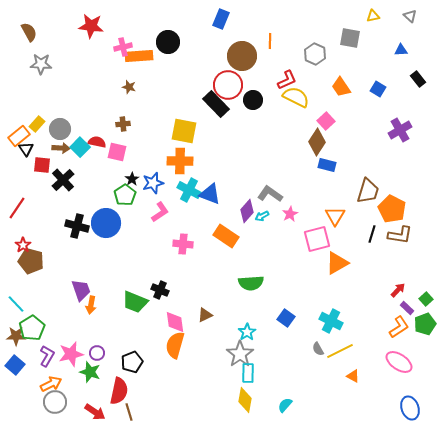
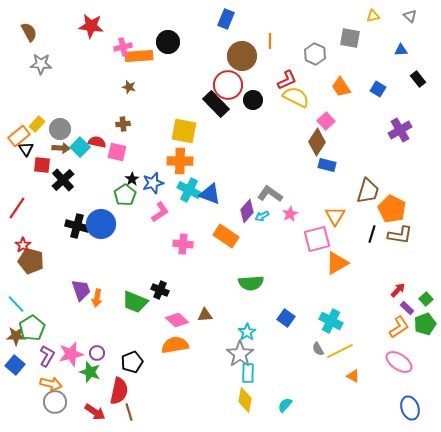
blue rectangle at (221, 19): moved 5 px right
blue circle at (106, 223): moved 5 px left, 1 px down
orange arrow at (91, 305): moved 6 px right, 7 px up
brown triangle at (205, 315): rotated 21 degrees clockwise
pink diamond at (175, 322): moved 2 px right, 2 px up; rotated 40 degrees counterclockwise
orange semicircle at (175, 345): rotated 64 degrees clockwise
orange arrow at (51, 384): rotated 40 degrees clockwise
